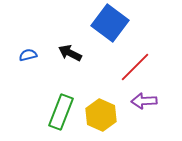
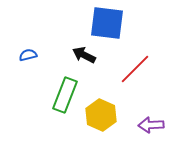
blue square: moved 3 px left; rotated 30 degrees counterclockwise
black arrow: moved 14 px right, 2 px down
red line: moved 2 px down
purple arrow: moved 7 px right, 24 px down
green rectangle: moved 4 px right, 17 px up
